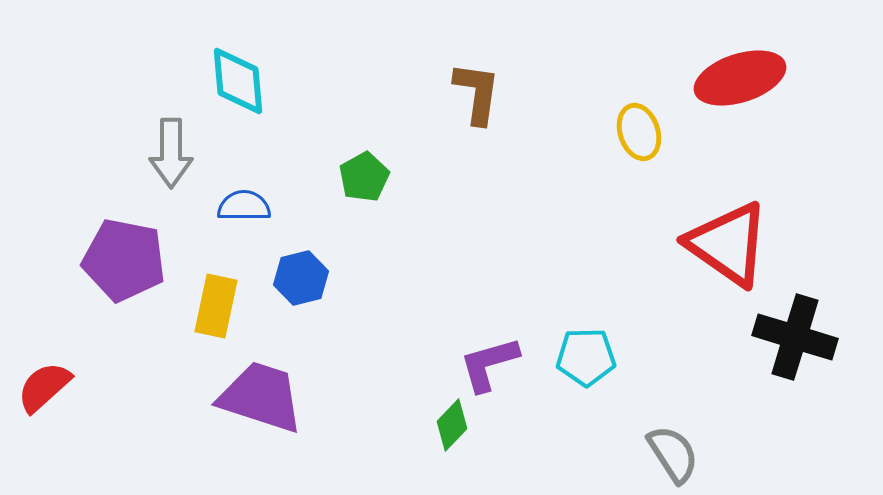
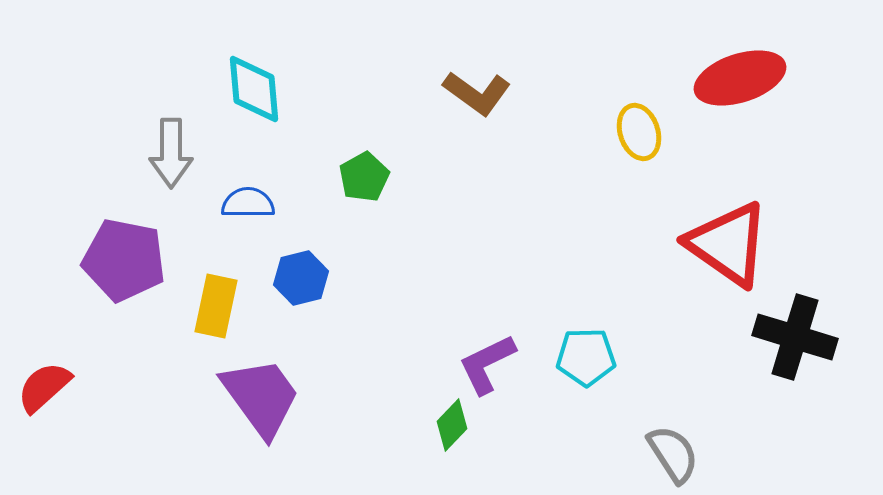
cyan diamond: moved 16 px right, 8 px down
brown L-shape: rotated 118 degrees clockwise
blue semicircle: moved 4 px right, 3 px up
purple L-shape: moved 2 px left; rotated 10 degrees counterclockwise
purple trapezoid: rotated 36 degrees clockwise
